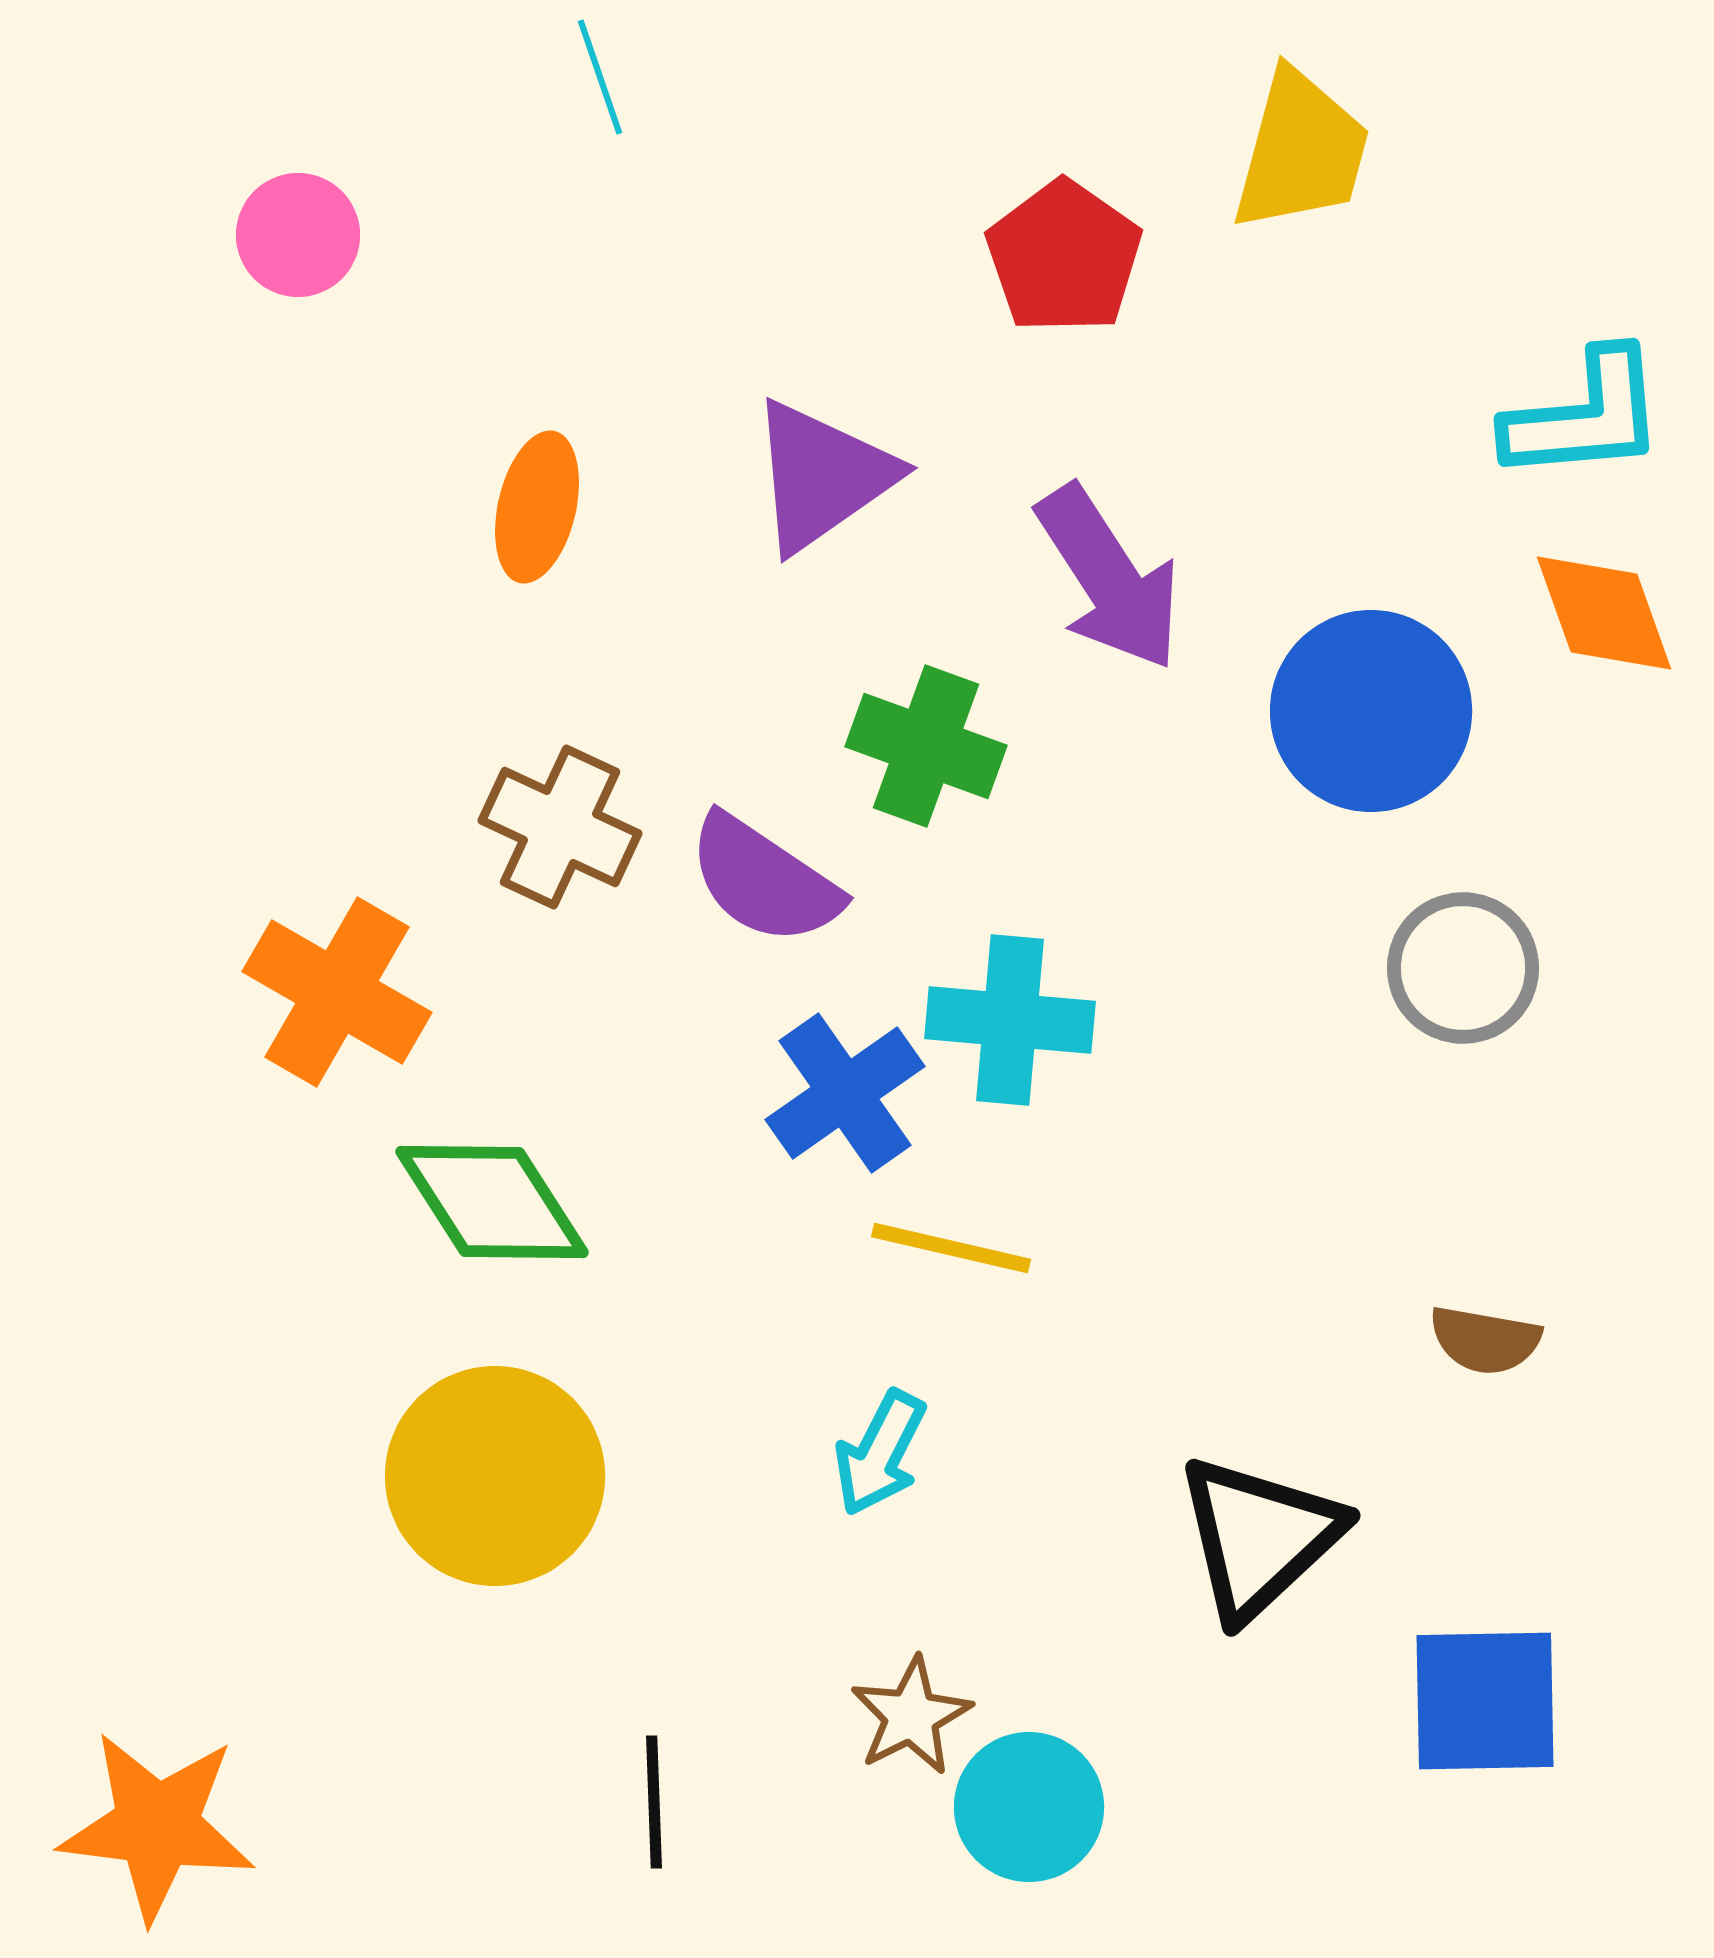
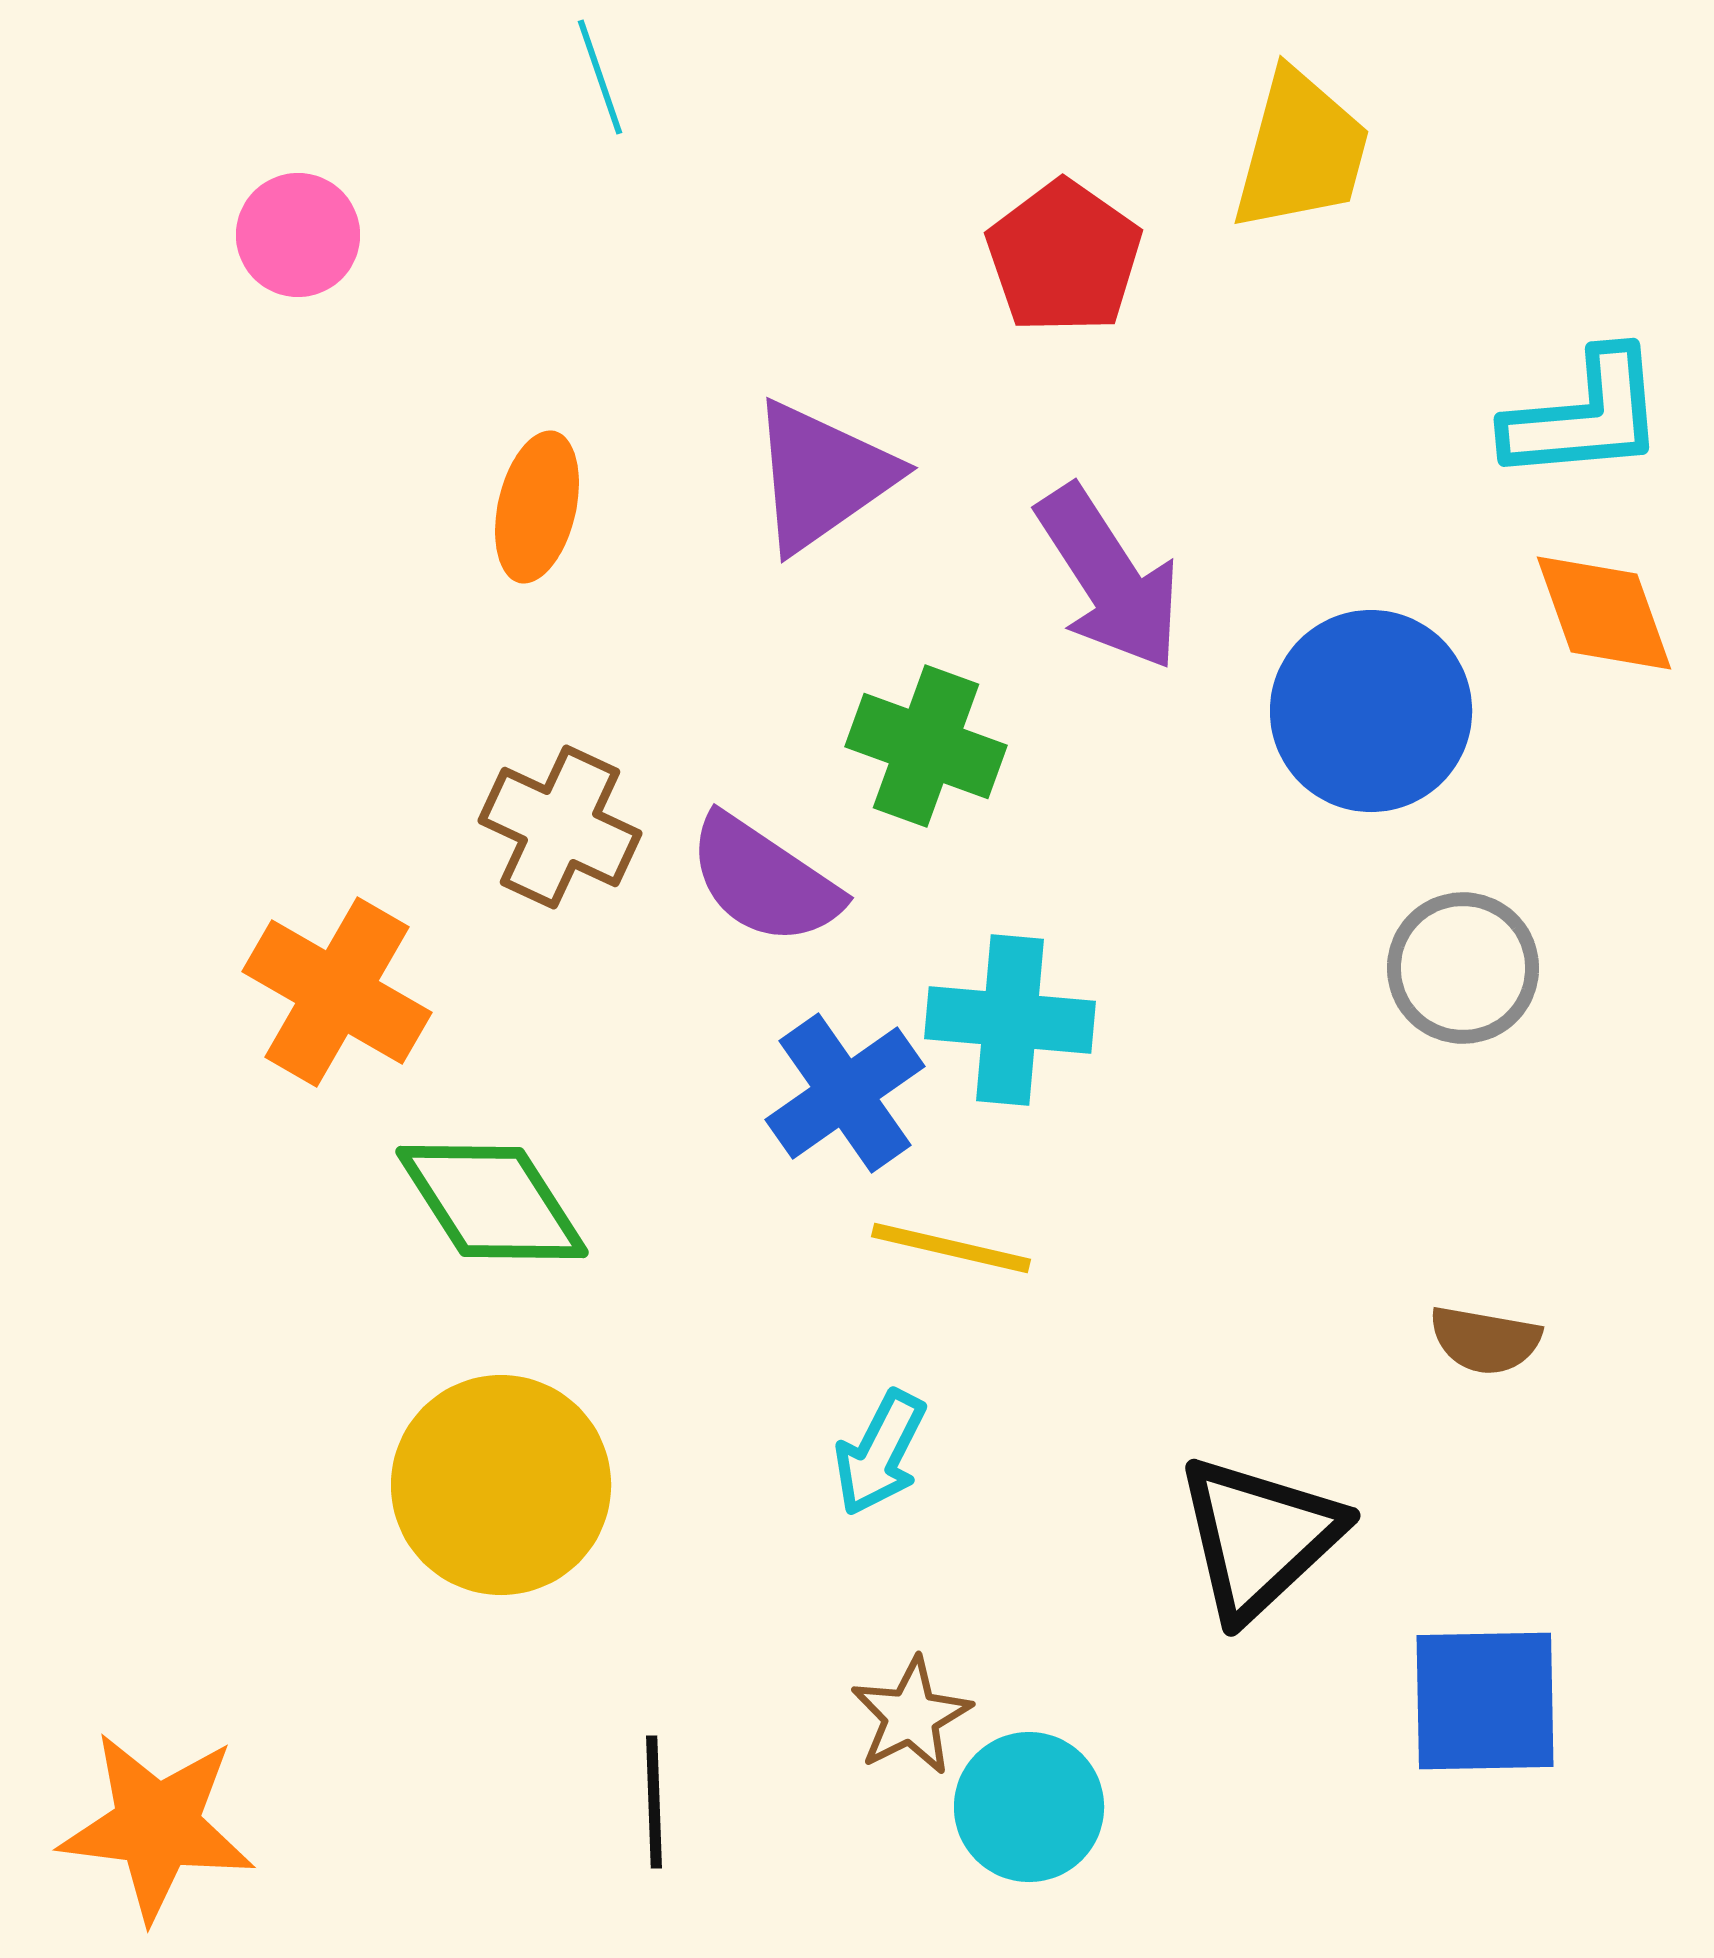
yellow circle: moved 6 px right, 9 px down
